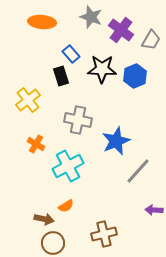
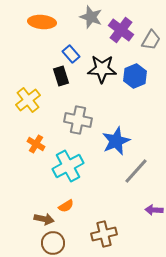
gray line: moved 2 px left
